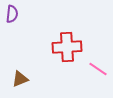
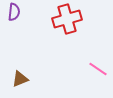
purple semicircle: moved 2 px right, 2 px up
red cross: moved 28 px up; rotated 12 degrees counterclockwise
